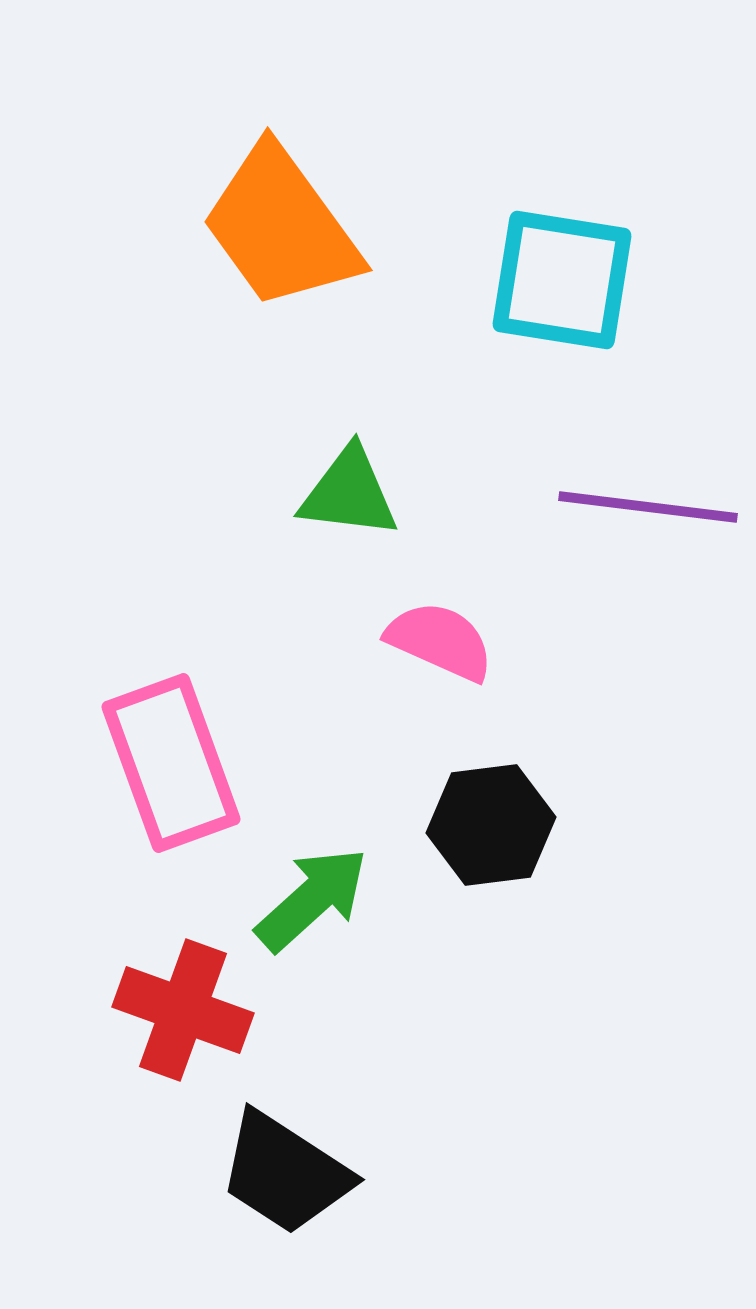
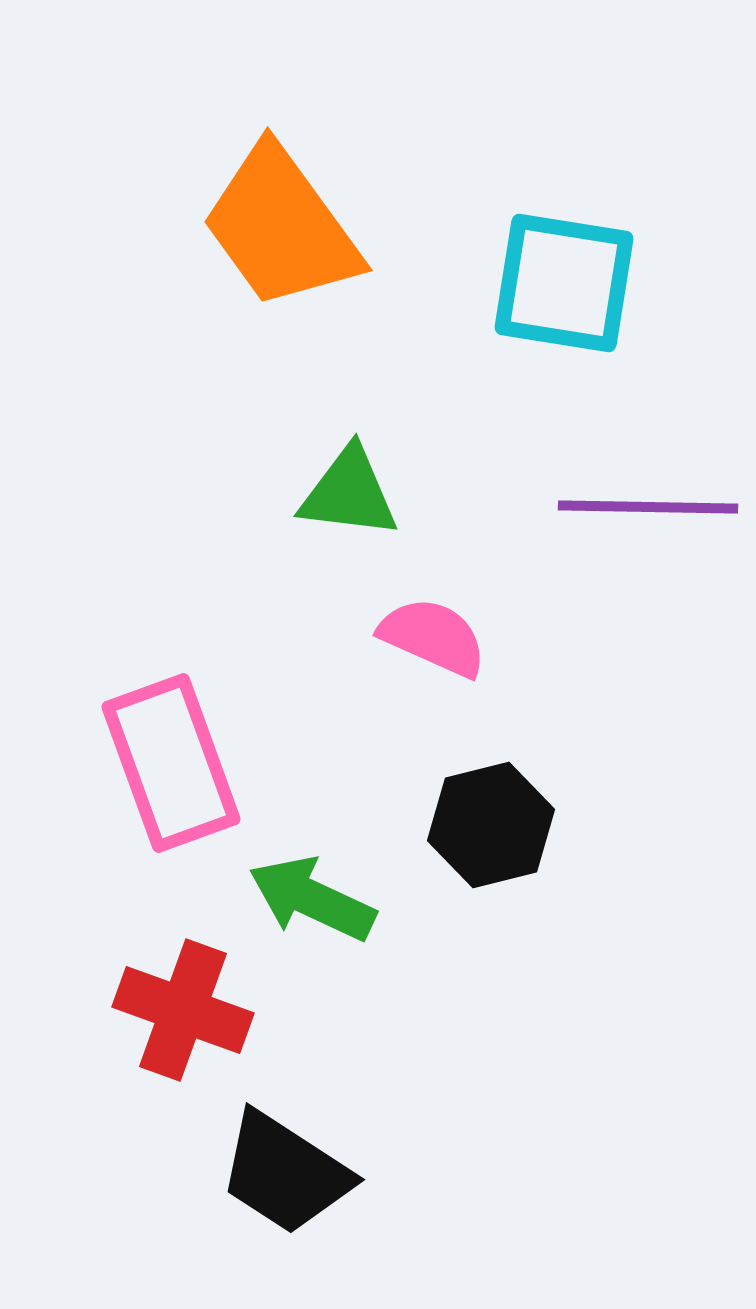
cyan square: moved 2 px right, 3 px down
purple line: rotated 6 degrees counterclockwise
pink semicircle: moved 7 px left, 4 px up
black hexagon: rotated 7 degrees counterclockwise
green arrow: rotated 113 degrees counterclockwise
